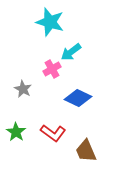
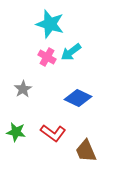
cyan star: moved 2 px down
pink cross: moved 5 px left, 12 px up; rotated 30 degrees counterclockwise
gray star: rotated 12 degrees clockwise
green star: rotated 24 degrees counterclockwise
